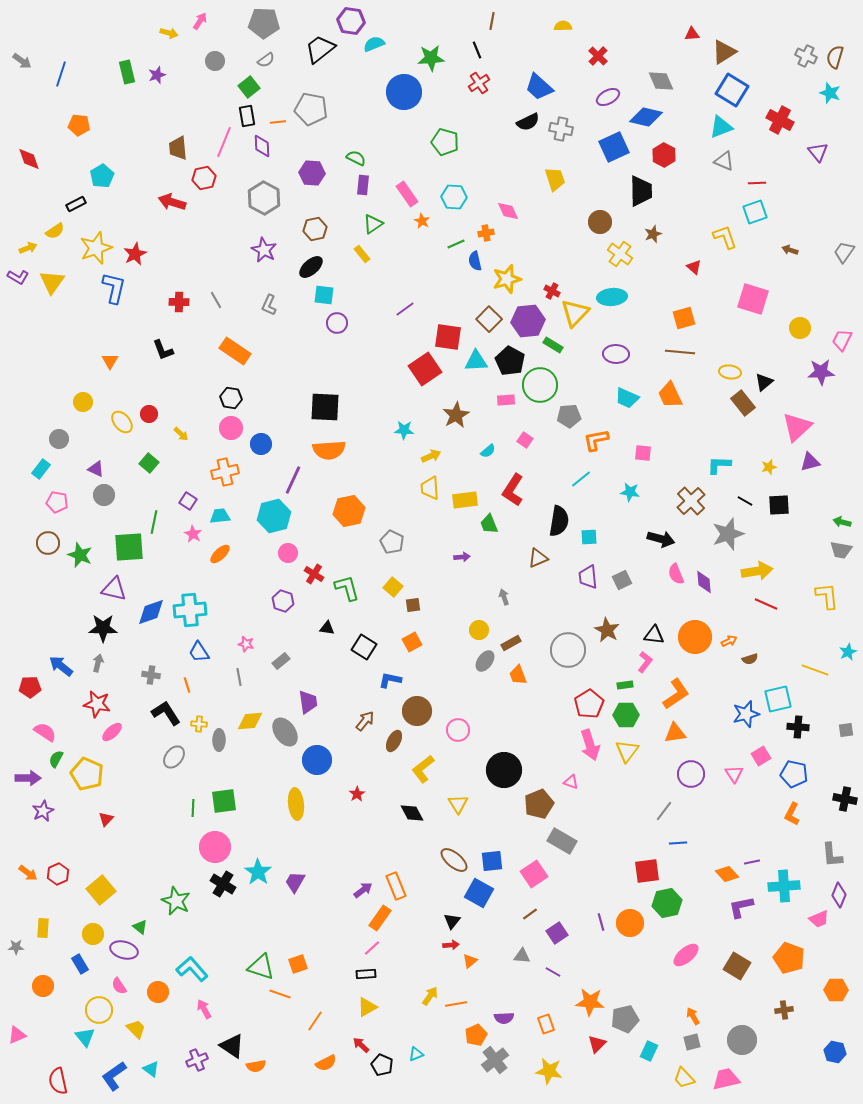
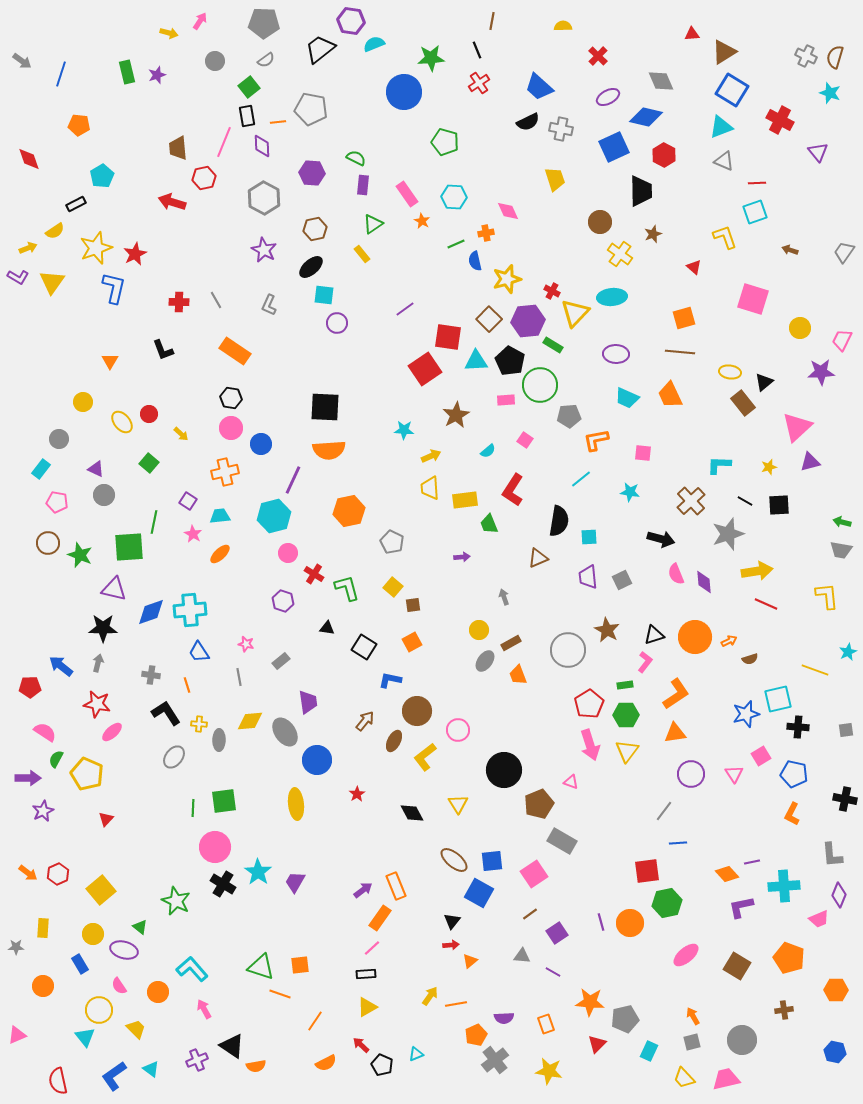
black triangle at (654, 635): rotated 25 degrees counterclockwise
yellow L-shape at (423, 769): moved 2 px right, 12 px up
orange square at (298, 964): moved 2 px right, 1 px down; rotated 12 degrees clockwise
